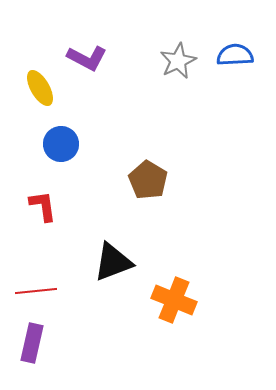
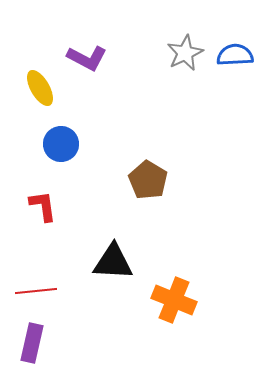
gray star: moved 7 px right, 8 px up
black triangle: rotated 24 degrees clockwise
